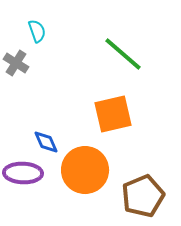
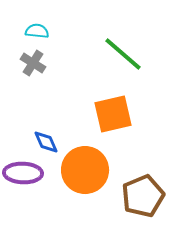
cyan semicircle: rotated 65 degrees counterclockwise
gray cross: moved 17 px right
